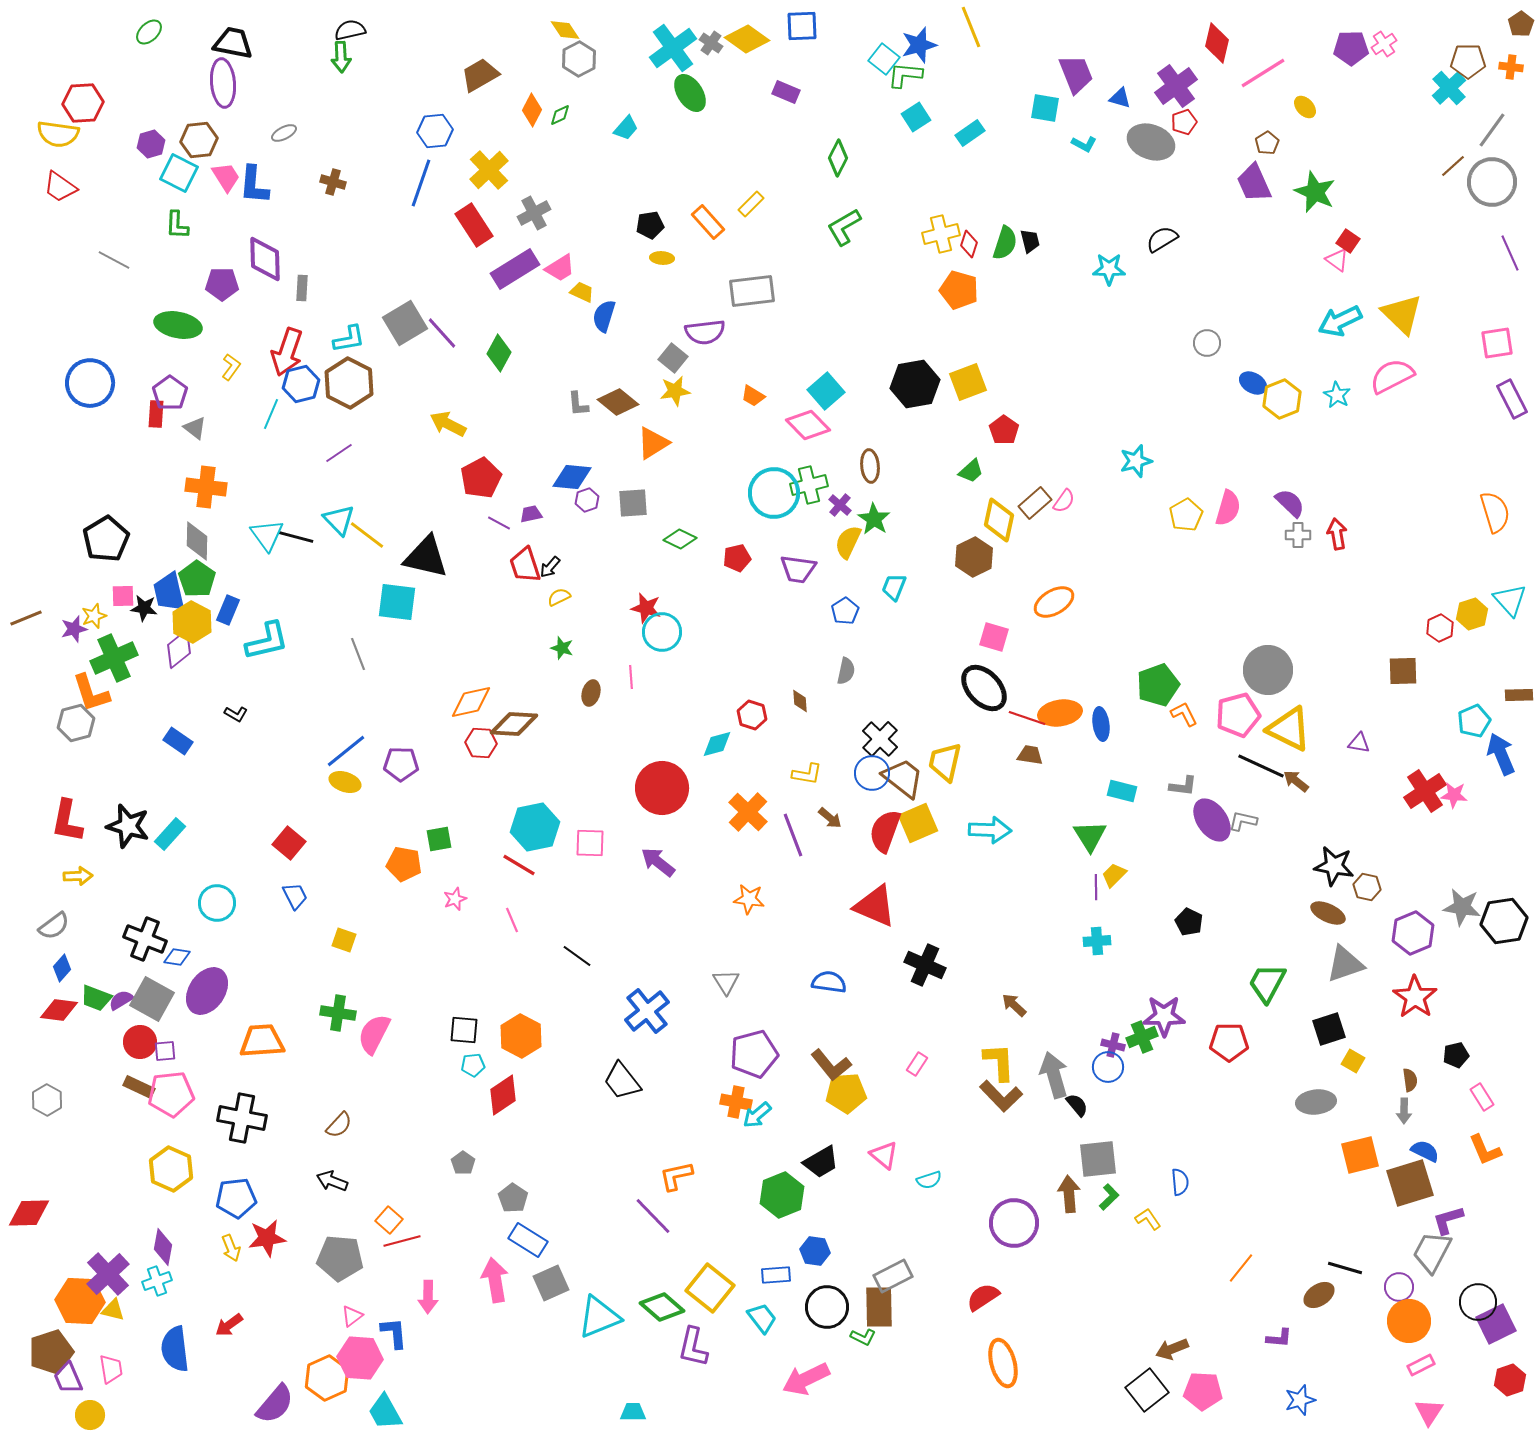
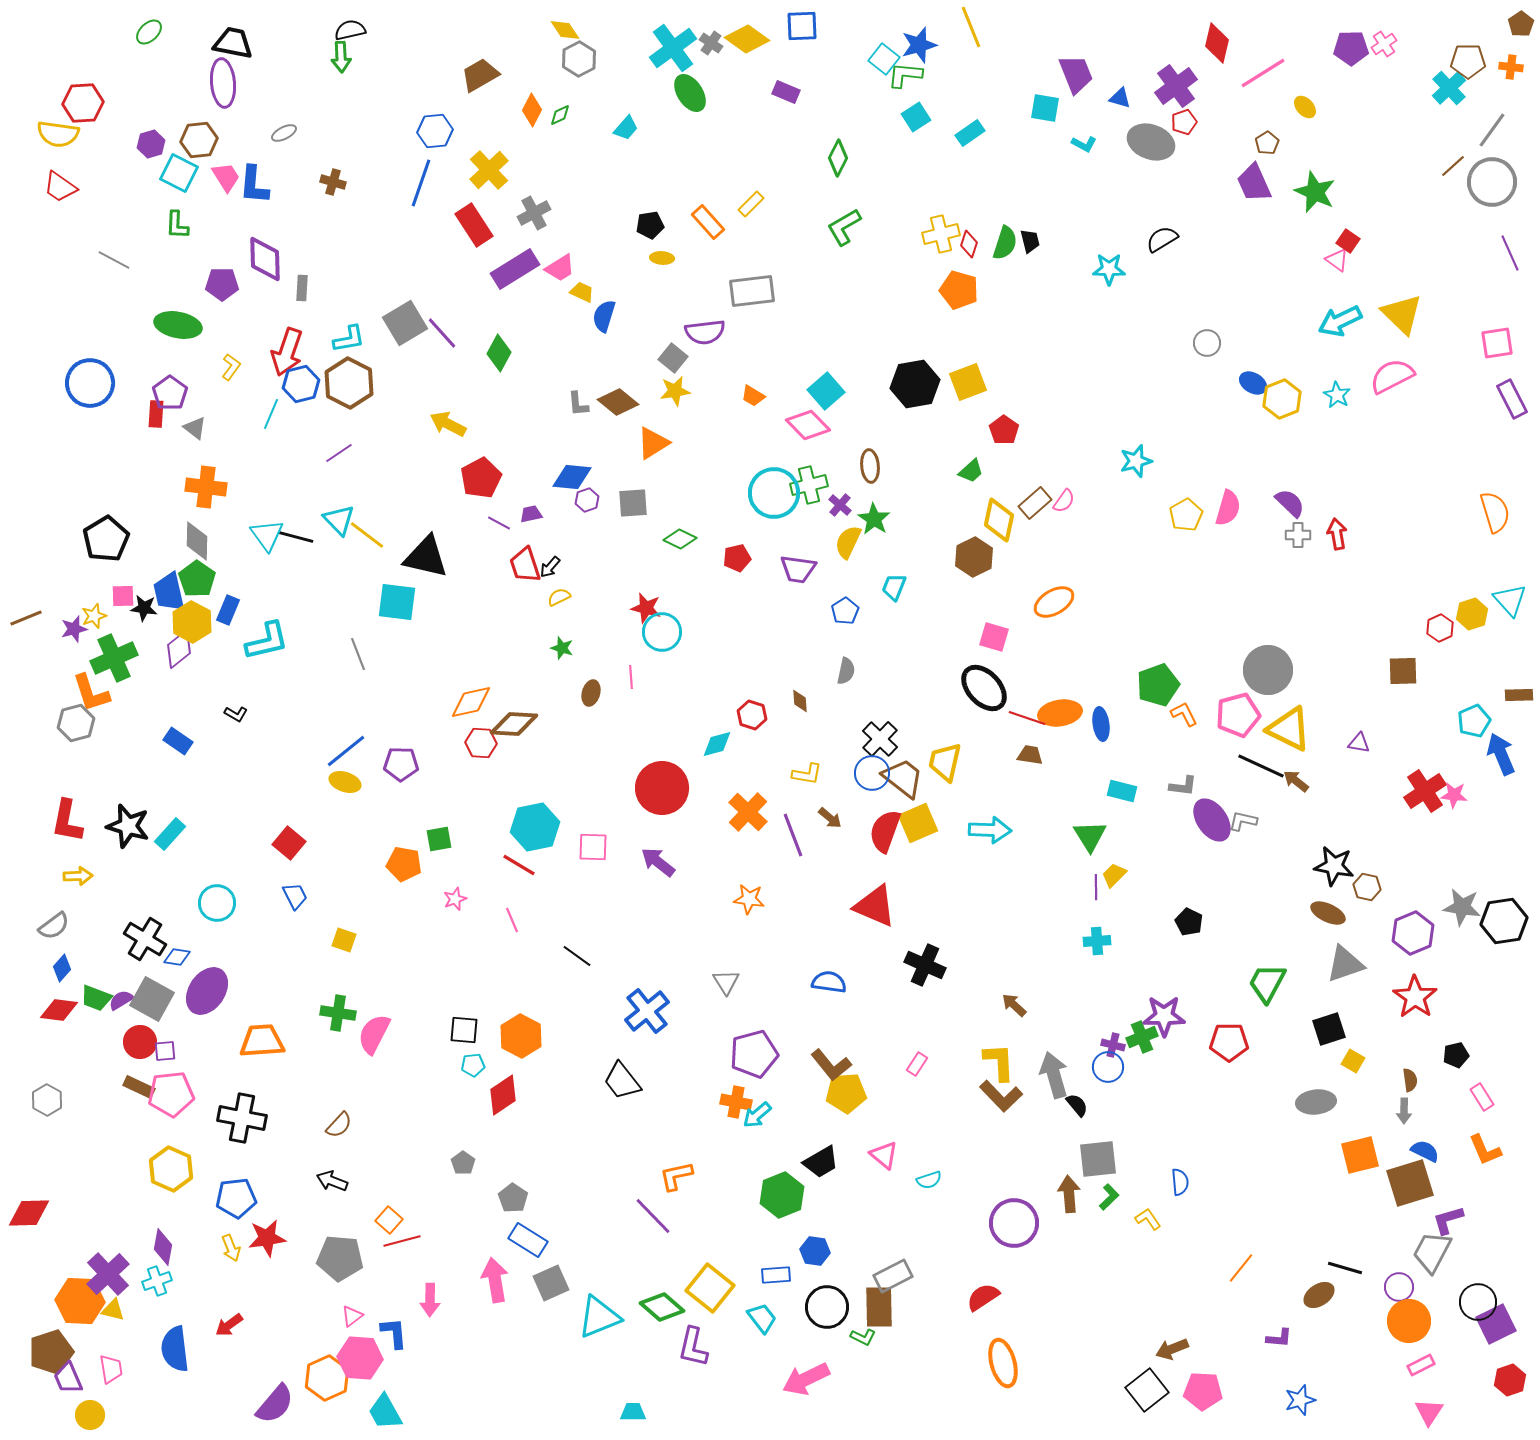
pink square at (590, 843): moved 3 px right, 4 px down
black cross at (145, 939): rotated 9 degrees clockwise
pink arrow at (428, 1297): moved 2 px right, 3 px down
